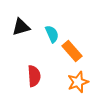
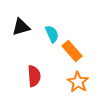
orange star: rotated 20 degrees counterclockwise
